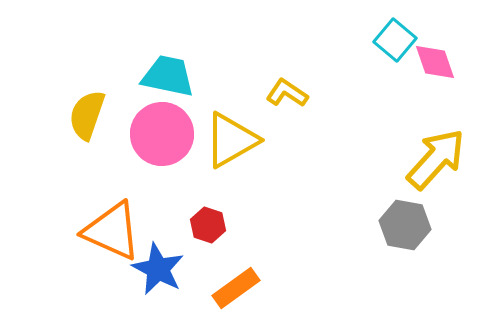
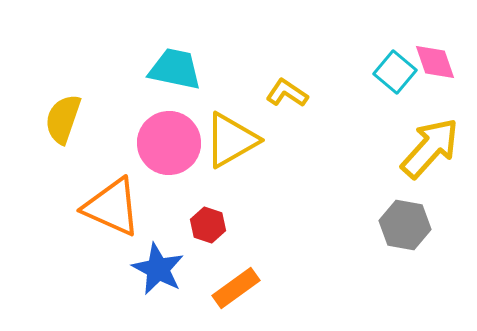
cyan square: moved 32 px down
cyan trapezoid: moved 7 px right, 7 px up
yellow semicircle: moved 24 px left, 4 px down
pink circle: moved 7 px right, 9 px down
yellow arrow: moved 6 px left, 11 px up
orange triangle: moved 24 px up
